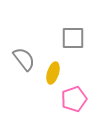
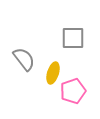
pink pentagon: moved 1 px left, 8 px up
